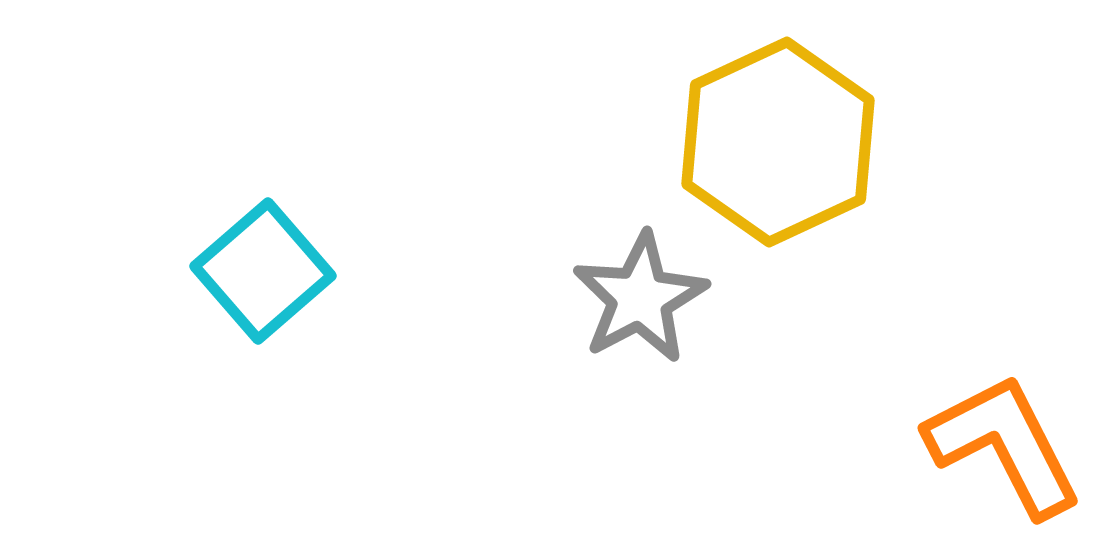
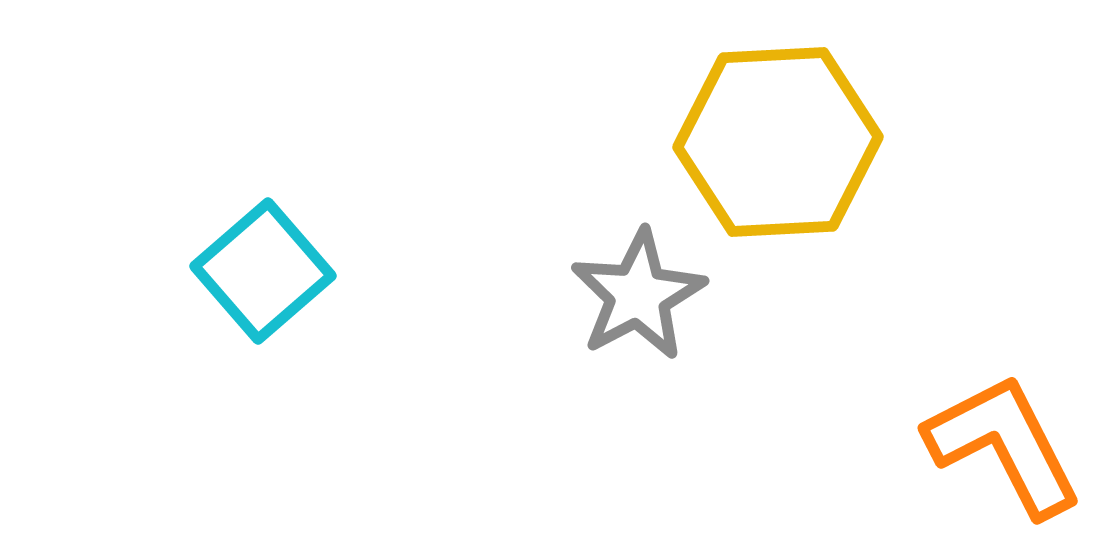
yellow hexagon: rotated 22 degrees clockwise
gray star: moved 2 px left, 3 px up
